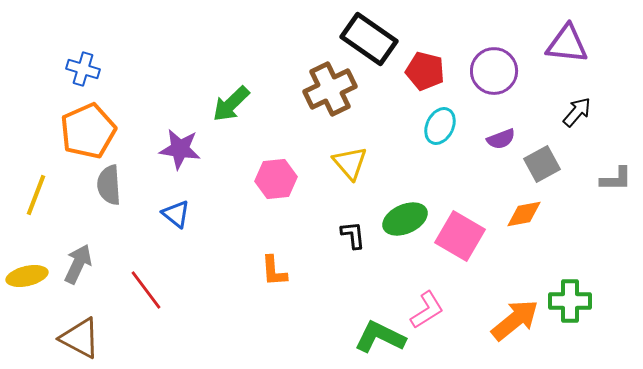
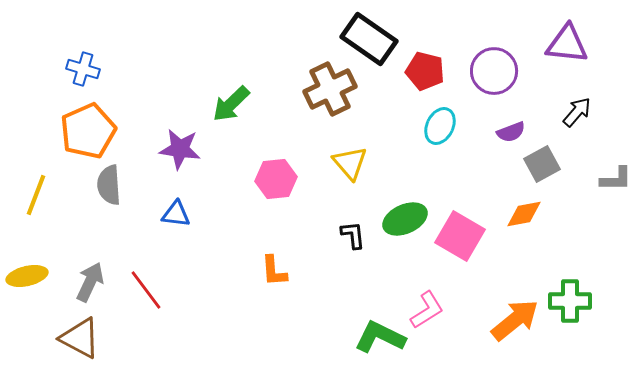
purple semicircle: moved 10 px right, 7 px up
blue triangle: rotated 32 degrees counterclockwise
gray arrow: moved 12 px right, 18 px down
